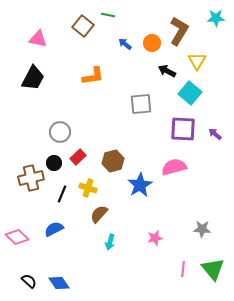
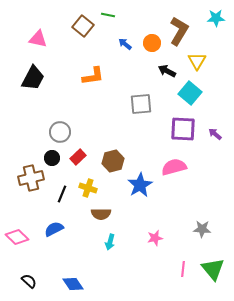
black circle: moved 2 px left, 5 px up
brown semicircle: moved 2 px right; rotated 132 degrees counterclockwise
blue diamond: moved 14 px right, 1 px down
